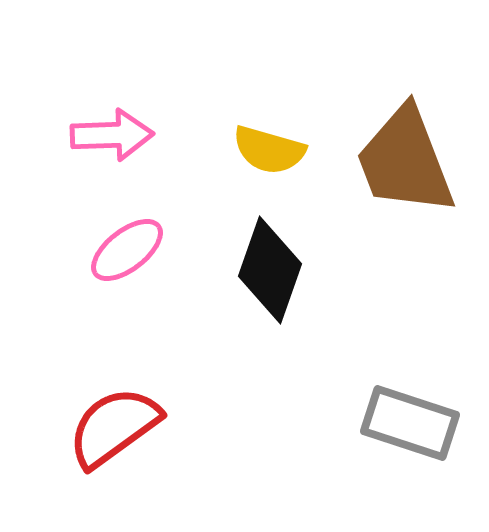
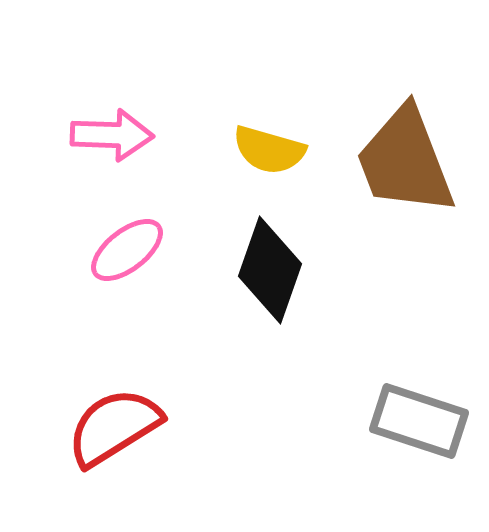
pink arrow: rotated 4 degrees clockwise
gray rectangle: moved 9 px right, 2 px up
red semicircle: rotated 4 degrees clockwise
